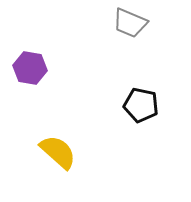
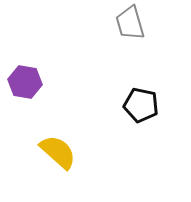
gray trapezoid: rotated 51 degrees clockwise
purple hexagon: moved 5 px left, 14 px down
